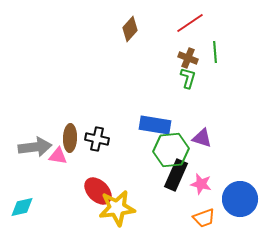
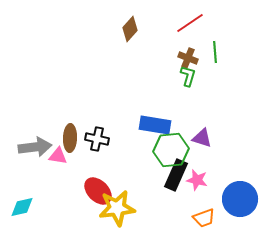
green L-shape: moved 2 px up
pink star: moved 4 px left, 4 px up
